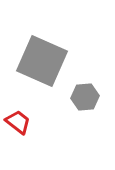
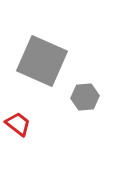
red trapezoid: moved 2 px down
